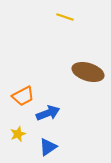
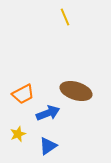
yellow line: rotated 48 degrees clockwise
brown ellipse: moved 12 px left, 19 px down
orange trapezoid: moved 2 px up
blue triangle: moved 1 px up
